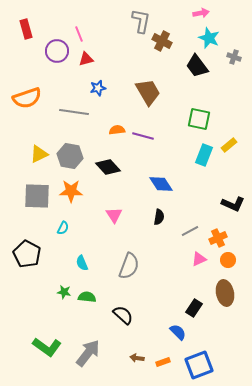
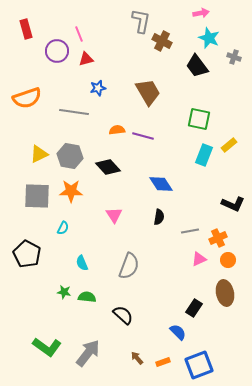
gray line at (190, 231): rotated 18 degrees clockwise
brown arrow at (137, 358): rotated 40 degrees clockwise
